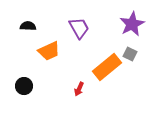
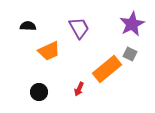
orange rectangle: moved 2 px down
black circle: moved 15 px right, 6 px down
